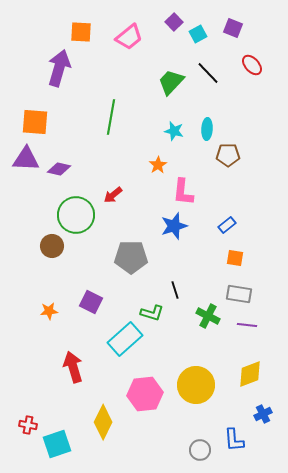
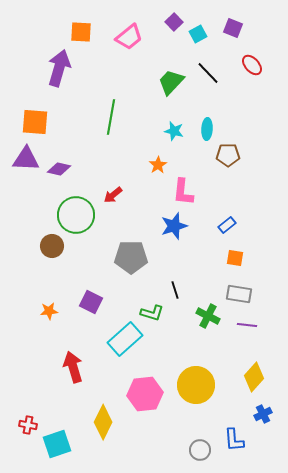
yellow diamond at (250, 374): moved 4 px right, 3 px down; rotated 28 degrees counterclockwise
